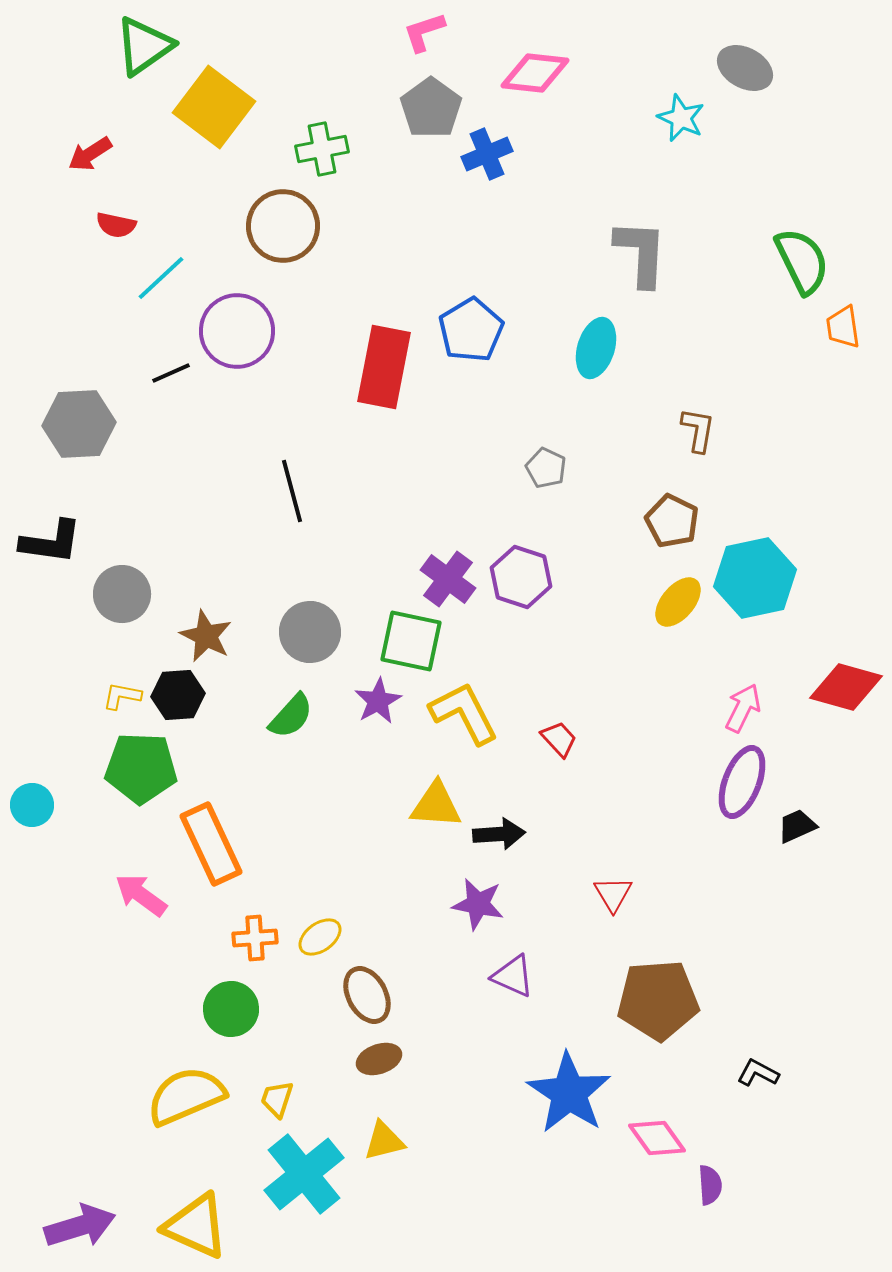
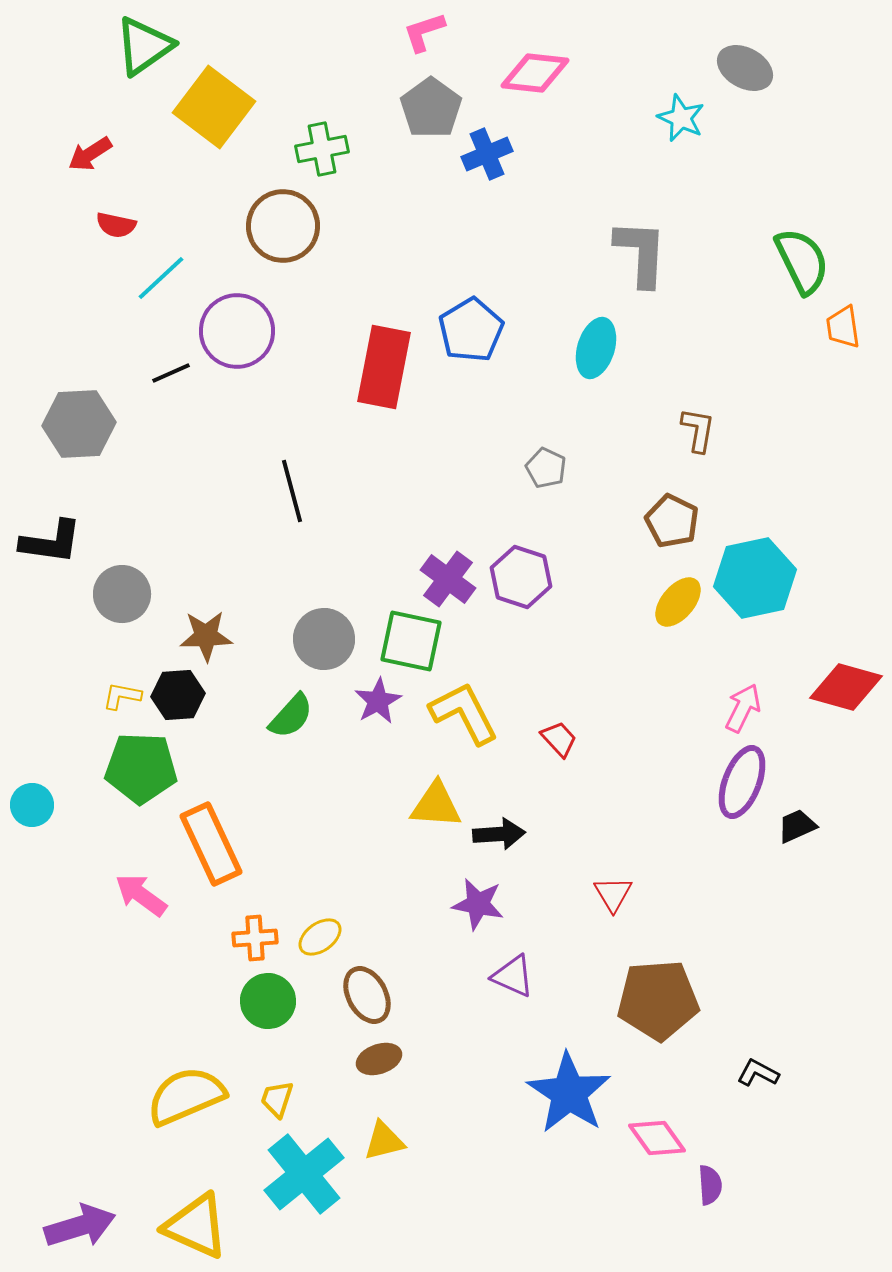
gray circle at (310, 632): moved 14 px right, 7 px down
brown star at (206, 636): rotated 28 degrees counterclockwise
green circle at (231, 1009): moved 37 px right, 8 px up
